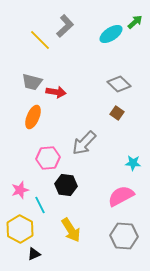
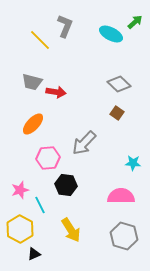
gray L-shape: rotated 25 degrees counterclockwise
cyan ellipse: rotated 60 degrees clockwise
orange ellipse: moved 7 px down; rotated 20 degrees clockwise
pink semicircle: rotated 28 degrees clockwise
gray hexagon: rotated 12 degrees clockwise
